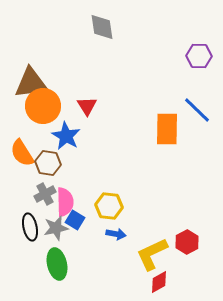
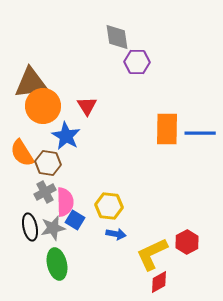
gray diamond: moved 15 px right, 10 px down
purple hexagon: moved 62 px left, 6 px down
blue line: moved 3 px right, 23 px down; rotated 44 degrees counterclockwise
gray cross: moved 2 px up
gray star: moved 3 px left
